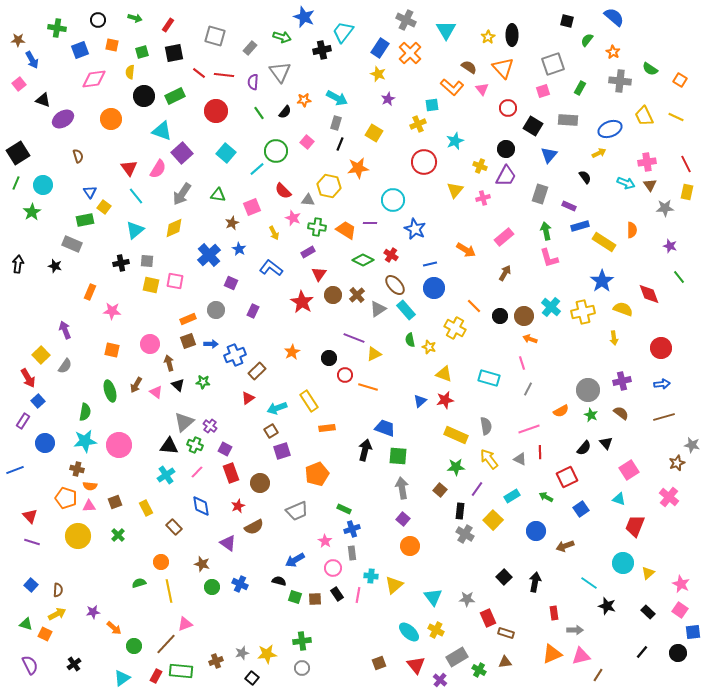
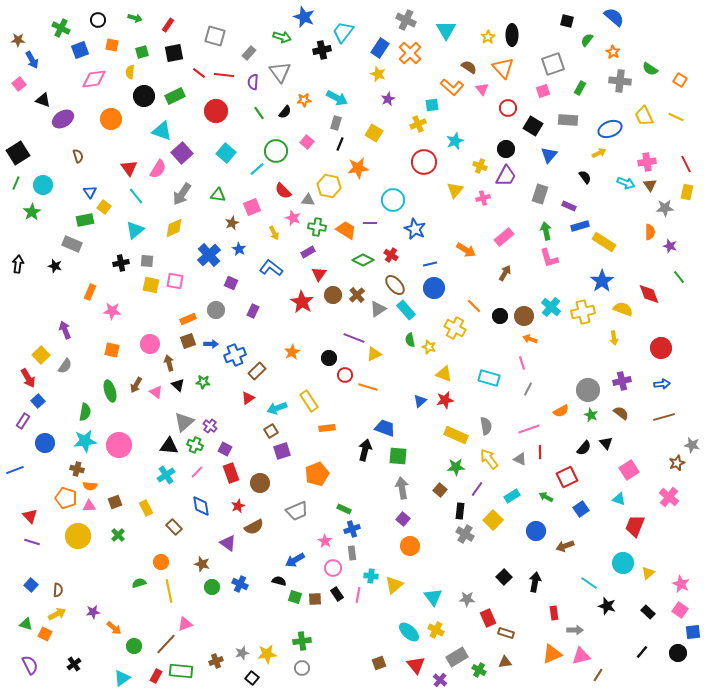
green cross at (57, 28): moved 4 px right; rotated 18 degrees clockwise
gray rectangle at (250, 48): moved 1 px left, 5 px down
orange semicircle at (632, 230): moved 18 px right, 2 px down
